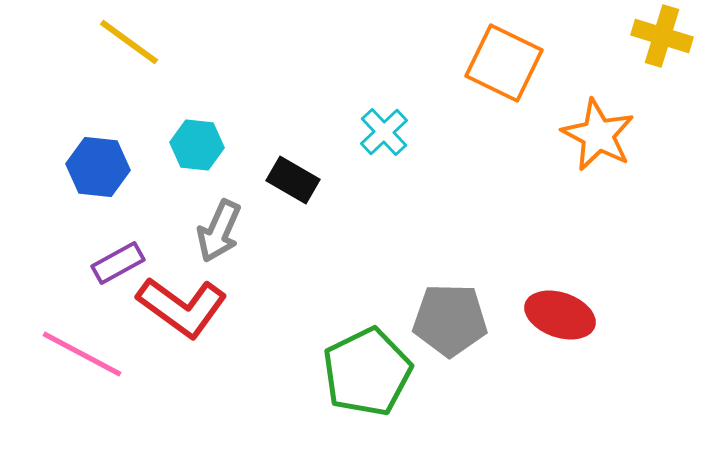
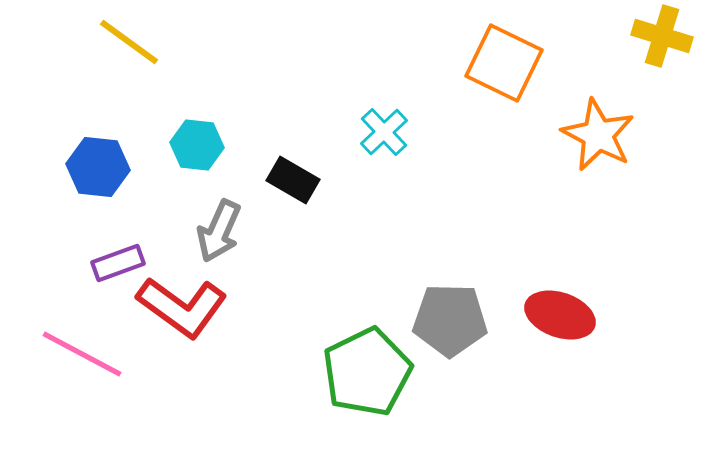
purple rectangle: rotated 9 degrees clockwise
